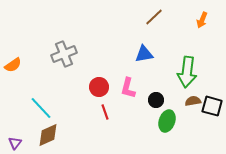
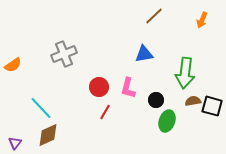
brown line: moved 1 px up
green arrow: moved 2 px left, 1 px down
red line: rotated 49 degrees clockwise
